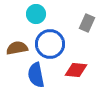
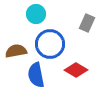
brown semicircle: moved 1 px left, 3 px down
red diamond: rotated 25 degrees clockwise
